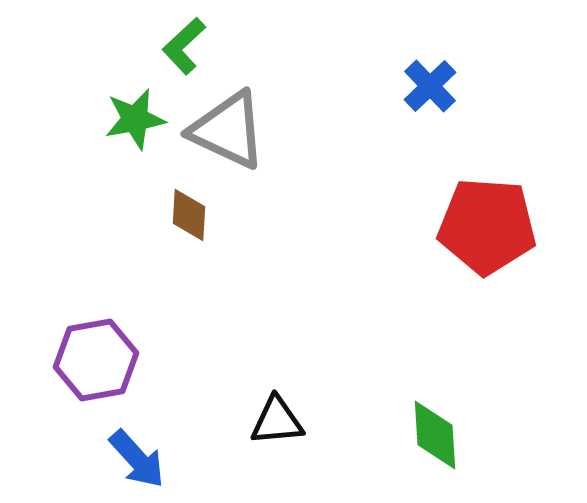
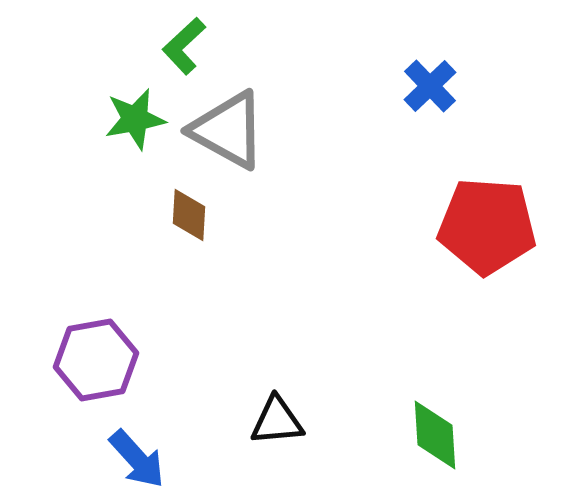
gray triangle: rotated 4 degrees clockwise
